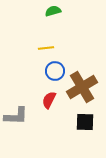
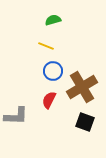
green semicircle: moved 9 px down
yellow line: moved 2 px up; rotated 28 degrees clockwise
blue circle: moved 2 px left
black square: rotated 18 degrees clockwise
